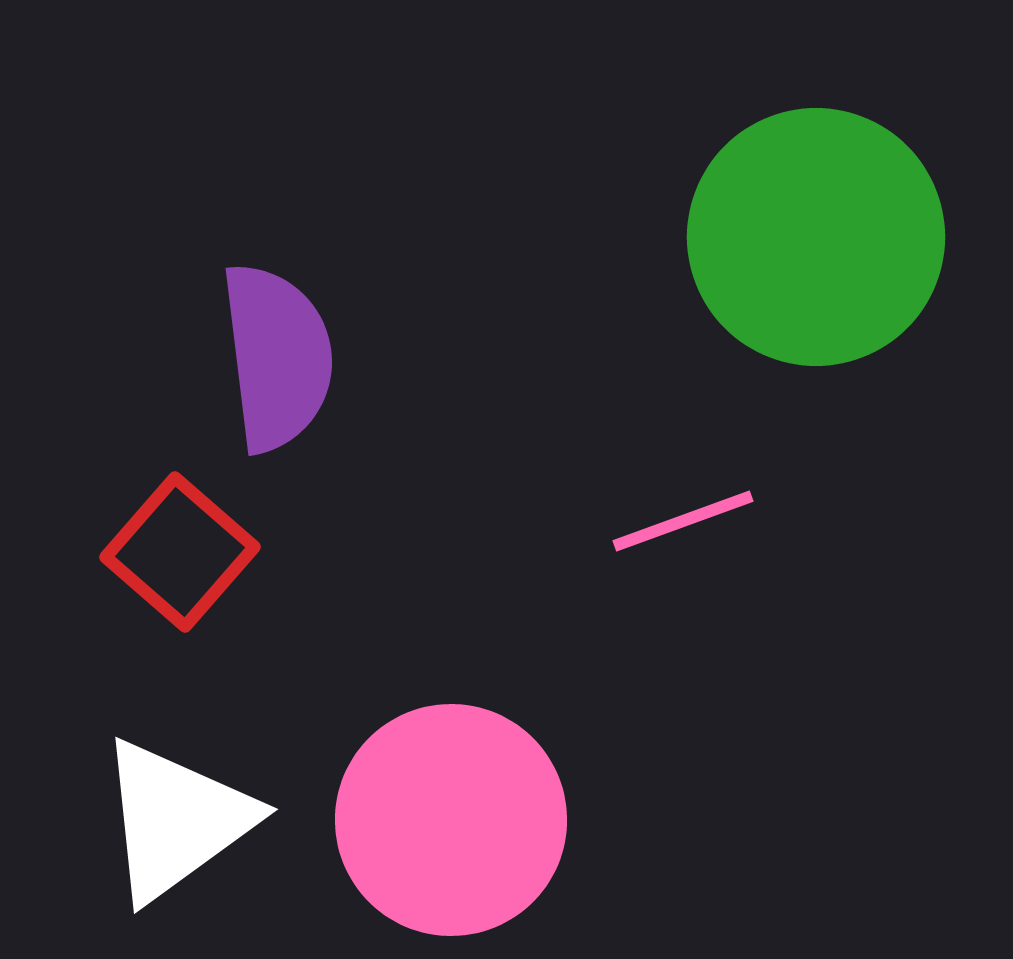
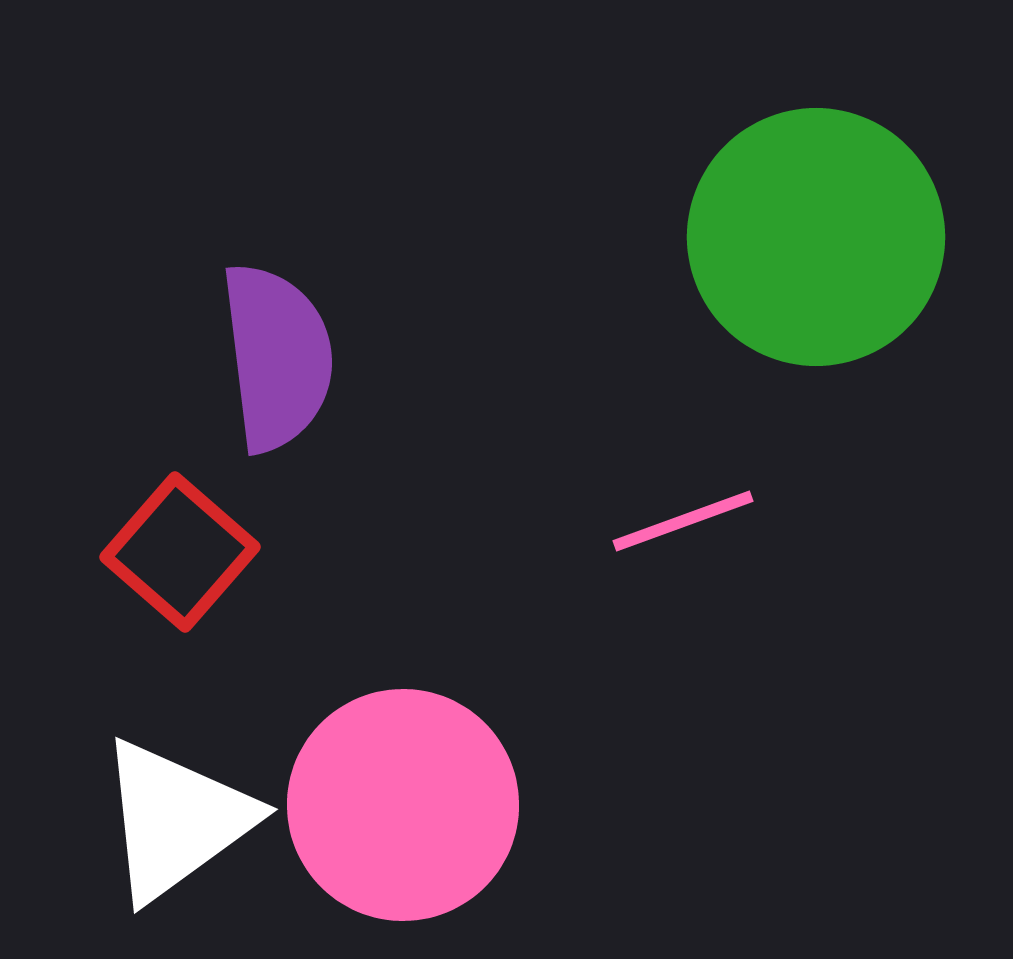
pink circle: moved 48 px left, 15 px up
